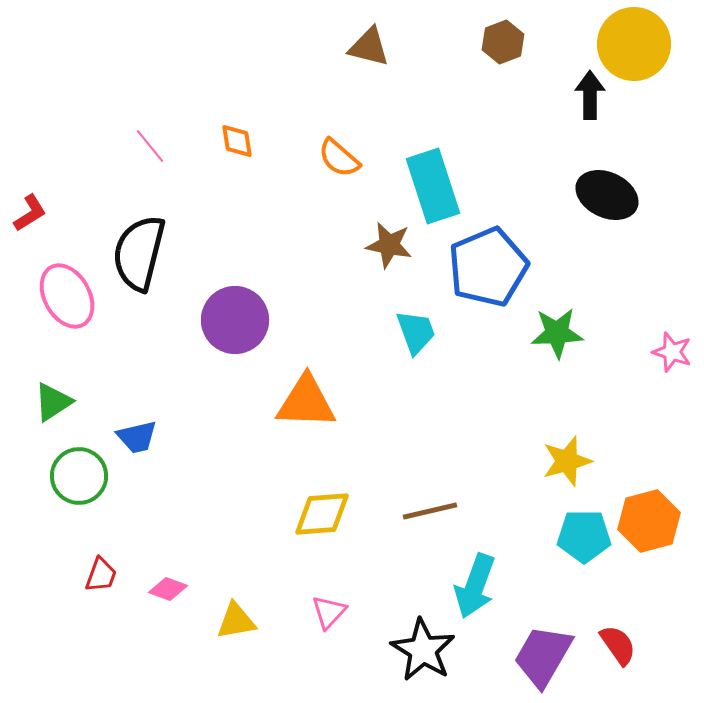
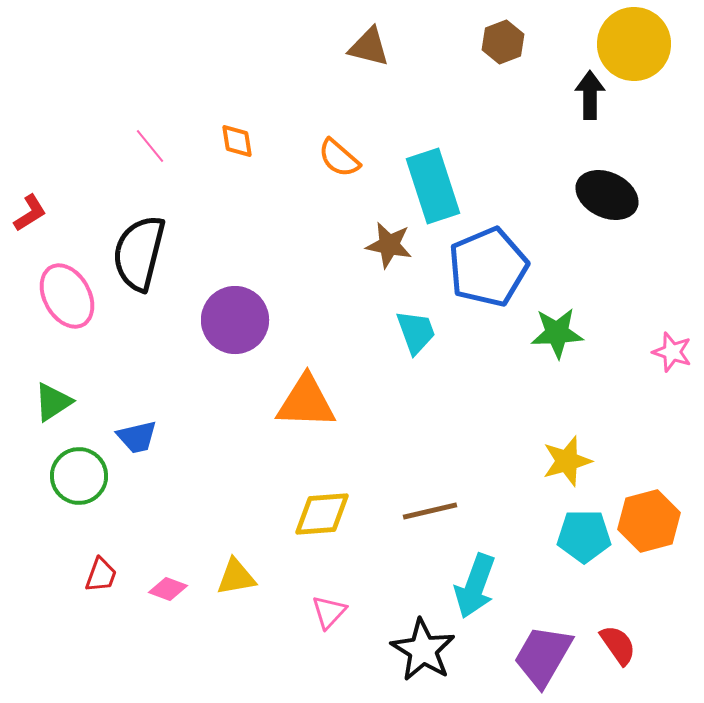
yellow triangle: moved 44 px up
